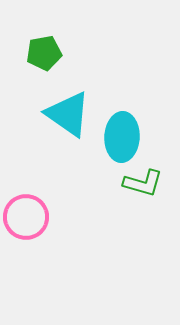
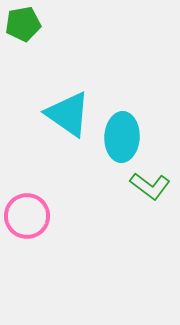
green pentagon: moved 21 px left, 29 px up
green L-shape: moved 7 px right, 3 px down; rotated 21 degrees clockwise
pink circle: moved 1 px right, 1 px up
